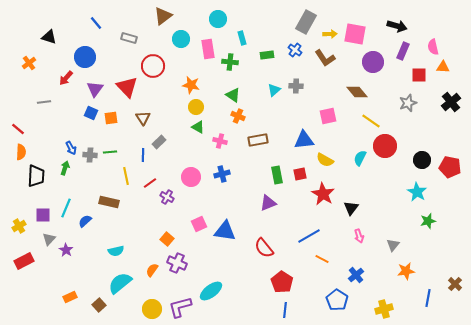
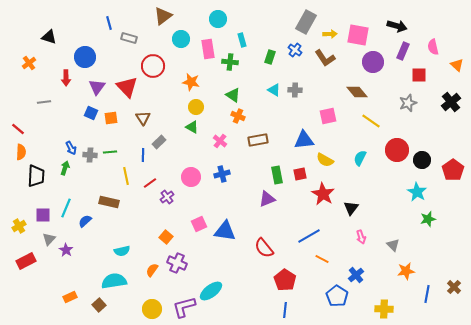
blue line at (96, 23): moved 13 px right; rotated 24 degrees clockwise
pink square at (355, 34): moved 3 px right, 1 px down
cyan rectangle at (242, 38): moved 2 px down
green rectangle at (267, 55): moved 3 px right, 2 px down; rotated 64 degrees counterclockwise
orange triangle at (443, 67): moved 14 px right, 2 px up; rotated 40 degrees clockwise
red arrow at (66, 78): rotated 42 degrees counterclockwise
orange star at (191, 85): moved 3 px up
gray cross at (296, 86): moved 1 px left, 4 px down
purple triangle at (95, 89): moved 2 px right, 2 px up
cyan triangle at (274, 90): rotated 48 degrees counterclockwise
green triangle at (198, 127): moved 6 px left
pink cross at (220, 141): rotated 24 degrees clockwise
red circle at (385, 146): moved 12 px right, 4 px down
red pentagon at (450, 167): moved 3 px right, 3 px down; rotated 25 degrees clockwise
purple cross at (167, 197): rotated 24 degrees clockwise
purple triangle at (268, 203): moved 1 px left, 4 px up
green star at (428, 221): moved 2 px up
pink arrow at (359, 236): moved 2 px right, 1 px down
orange square at (167, 239): moved 1 px left, 2 px up
gray triangle at (393, 245): rotated 24 degrees counterclockwise
cyan semicircle at (116, 251): moved 6 px right
red rectangle at (24, 261): moved 2 px right
red pentagon at (282, 282): moved 3 px right, 2 px up
cyan semicircle at (120, 283): moved 6 px left, 2 px up; rotated 30 degrees clockwise
brown cross at (455, 284): moved 1 px left, 3 px down
blue line at (428, 298): moved 1 px left, 4 px up
blue pentagon at (337, 300): moved 4 px up
purple L-shape at (180, 307): moved 4 px right
yellow cross at (384, 309): rotated 18 degrees clockwise
